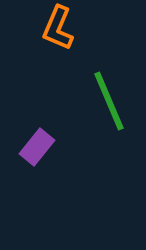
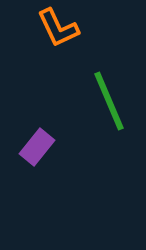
orange L-shape: rotated 48 degrees counterclockwise
